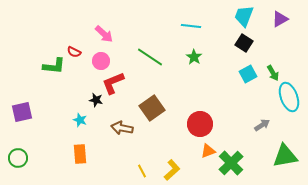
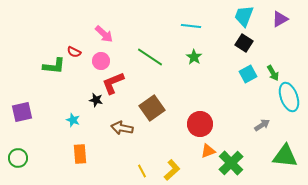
cyan star: moved 7 px left
green triangle: rotated 16 degrees clockwise
